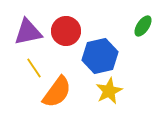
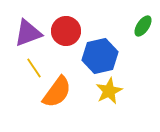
purple triangle: moved 1 px down; rotated 8 degrees counterclockwise
